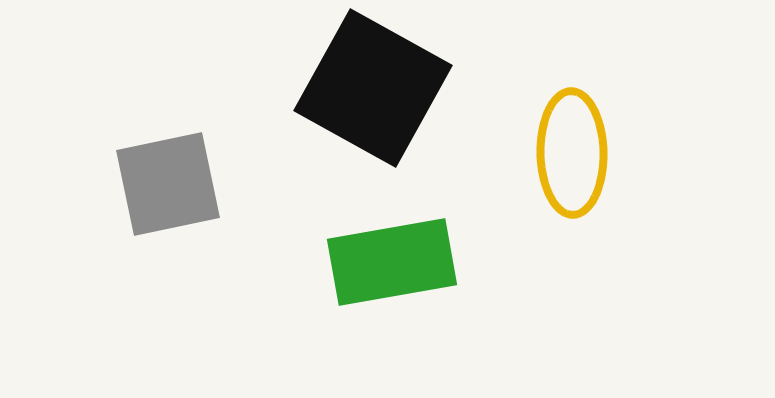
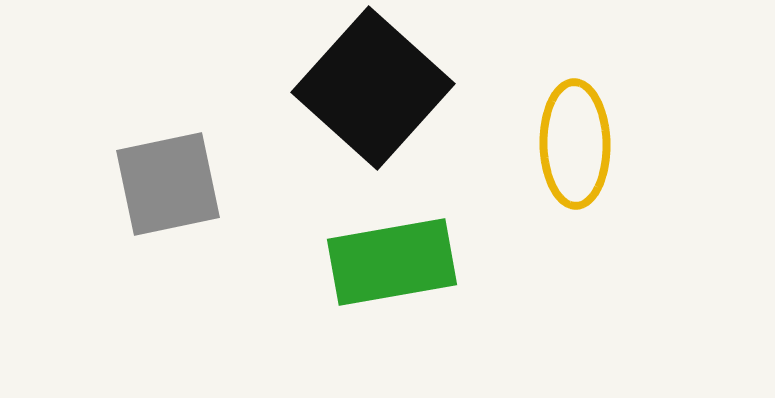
black square: rotated 13 degrees clockwise
yellow ellipse: moved 3 px right, 9 px up
